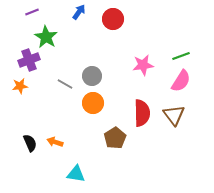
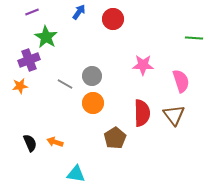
green line: moved 13 px right, 18 px up; rotated 24 degrees clockwise
pink star: rotated 10 degrees clockwise
pink semicircle: rotated 50 degrees counterclockwise
